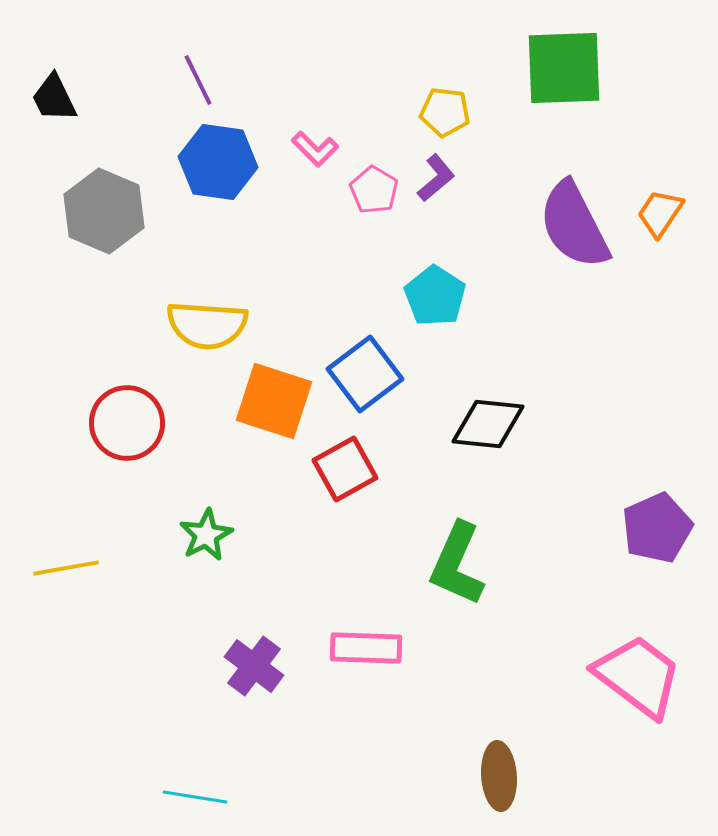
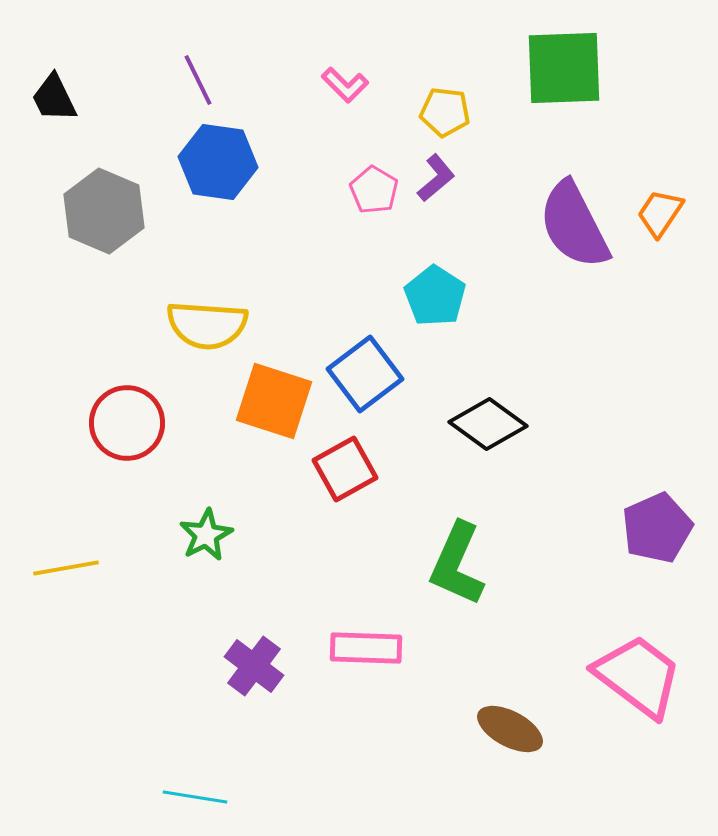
pink L-shape: moved 30 px right, 64 px up
black diamond: rotated 30 degrees clockwise
brown ellipse: moved 11 px right, 47 px up; rotated 58 degrees counterclockwise
